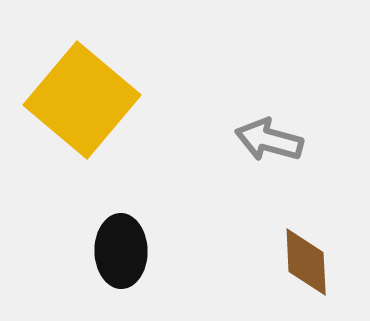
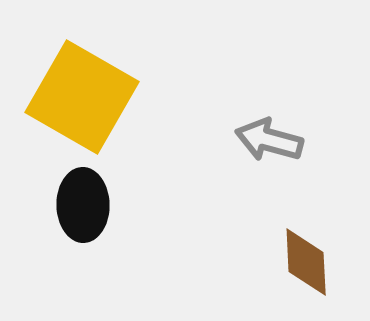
yellow square: moved 3 px up; rotated 10 degrees counterclockwise
black ellipse: moved 38 px left, 46 px up
